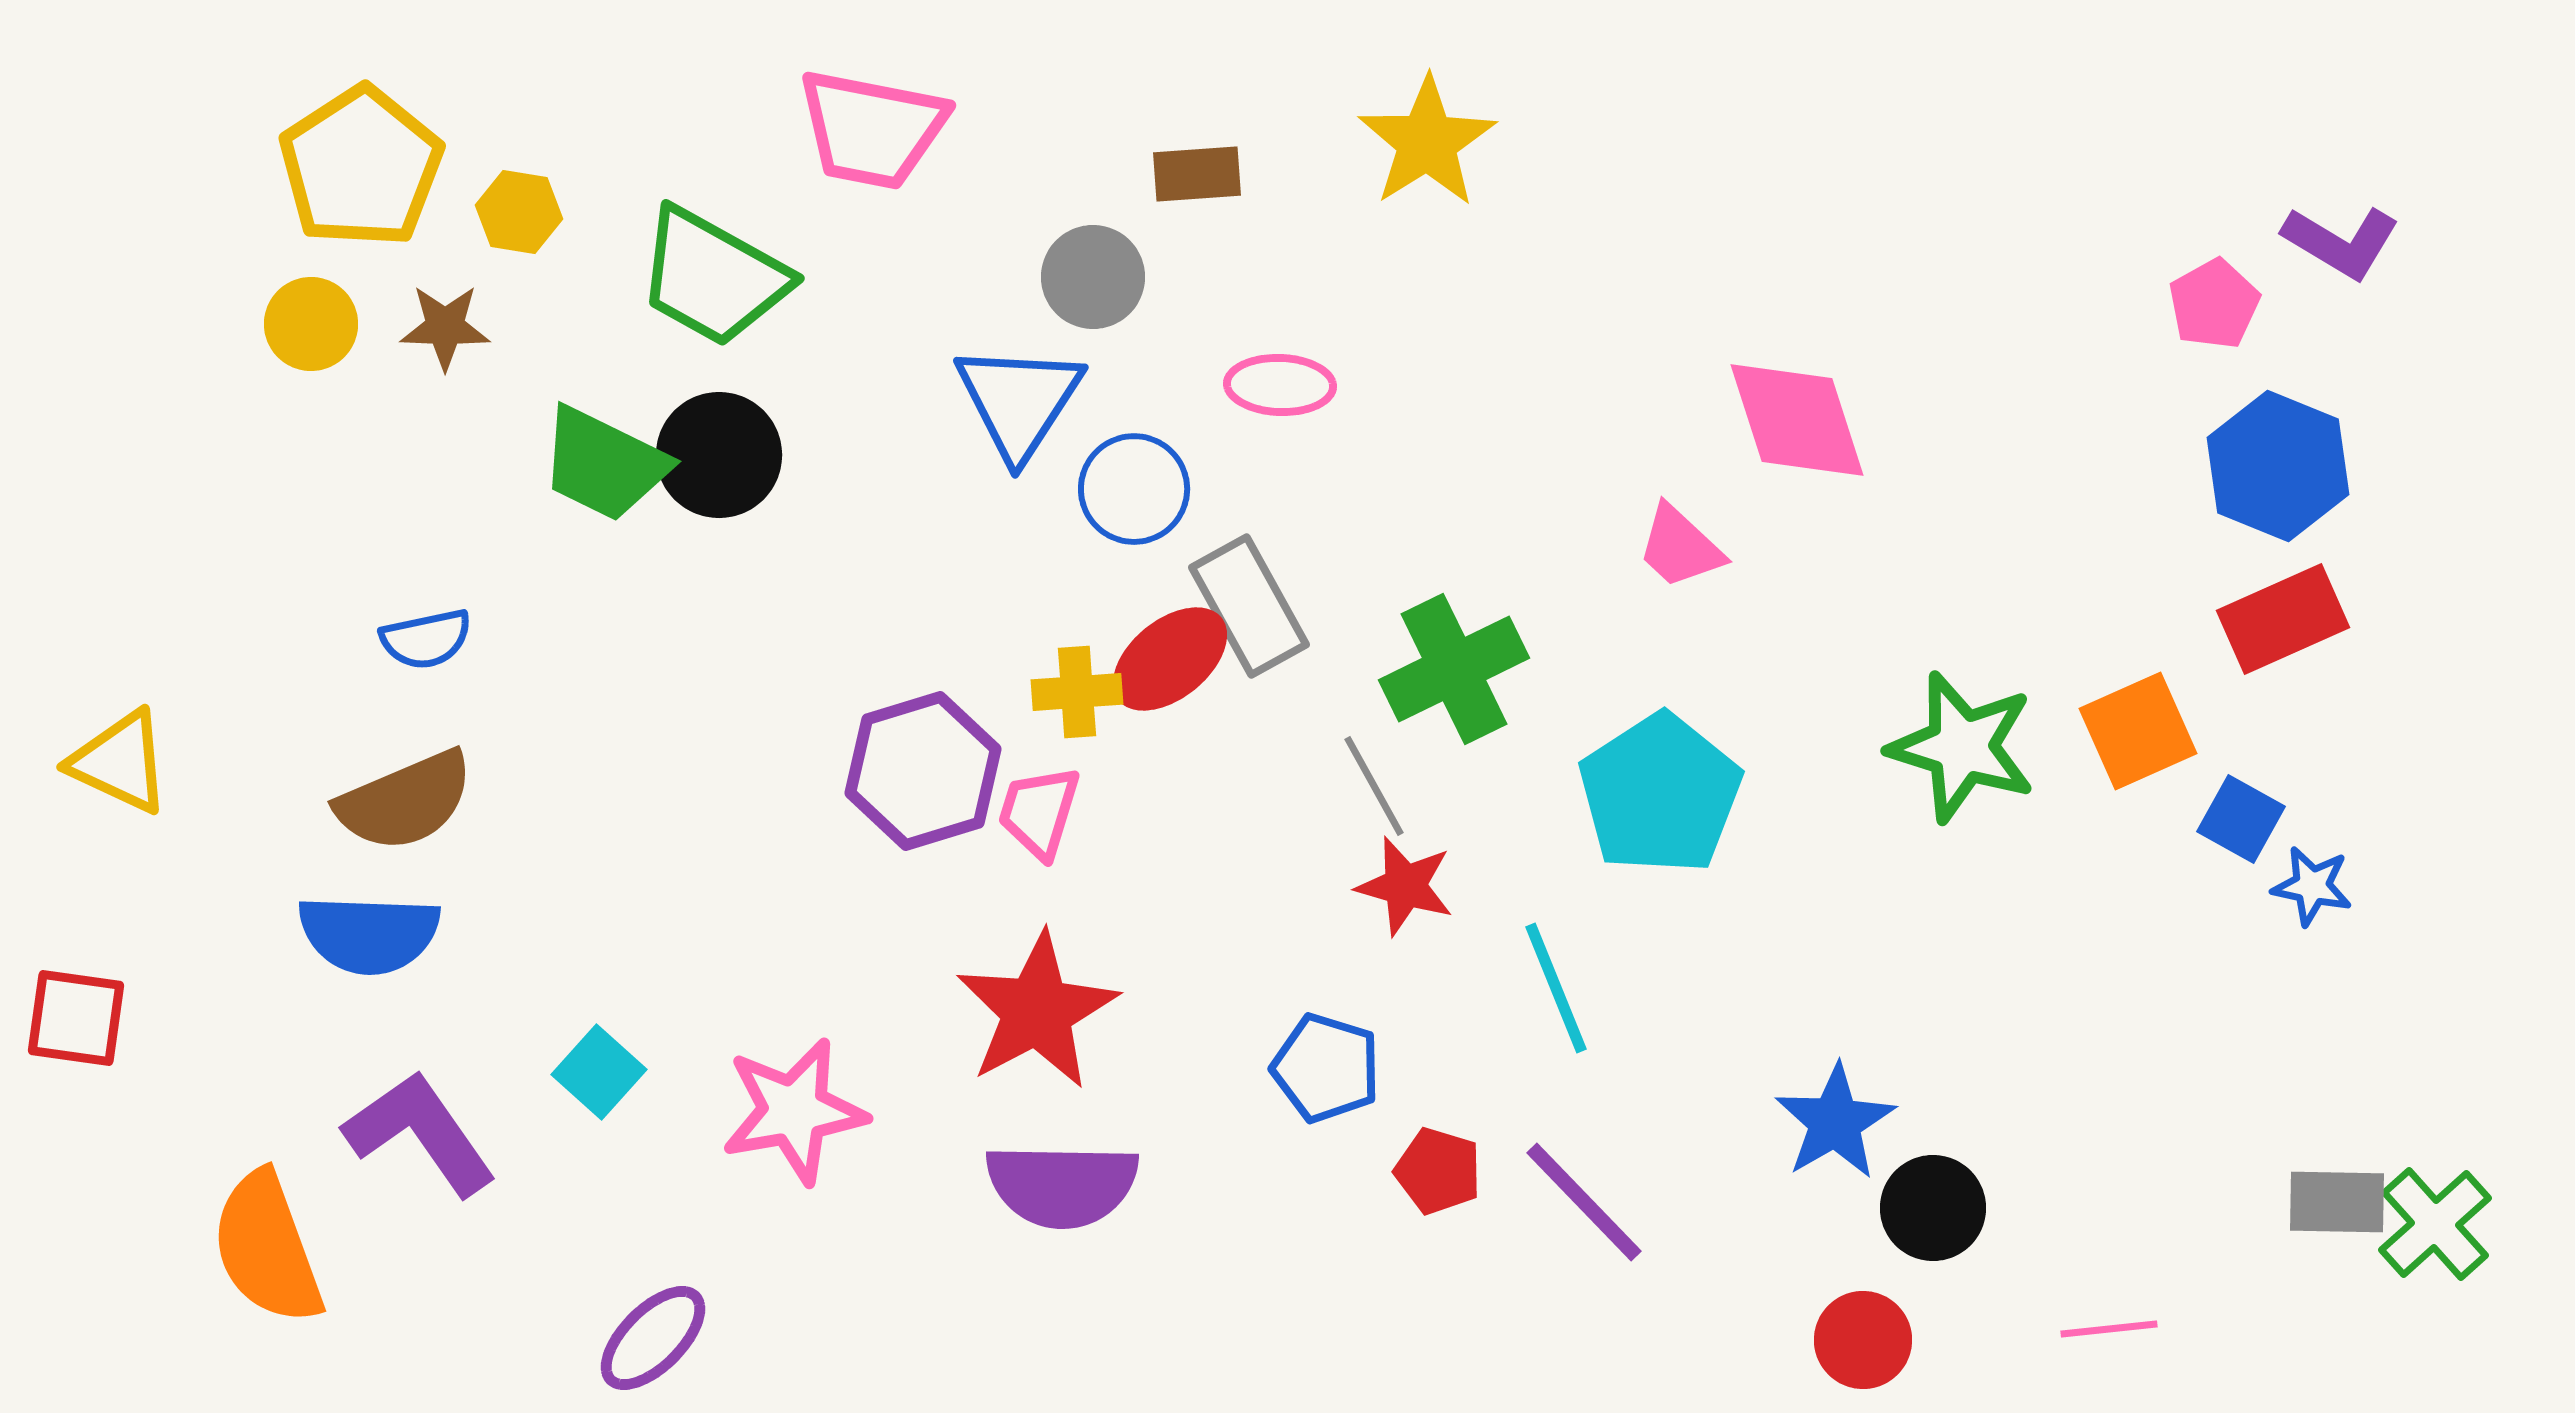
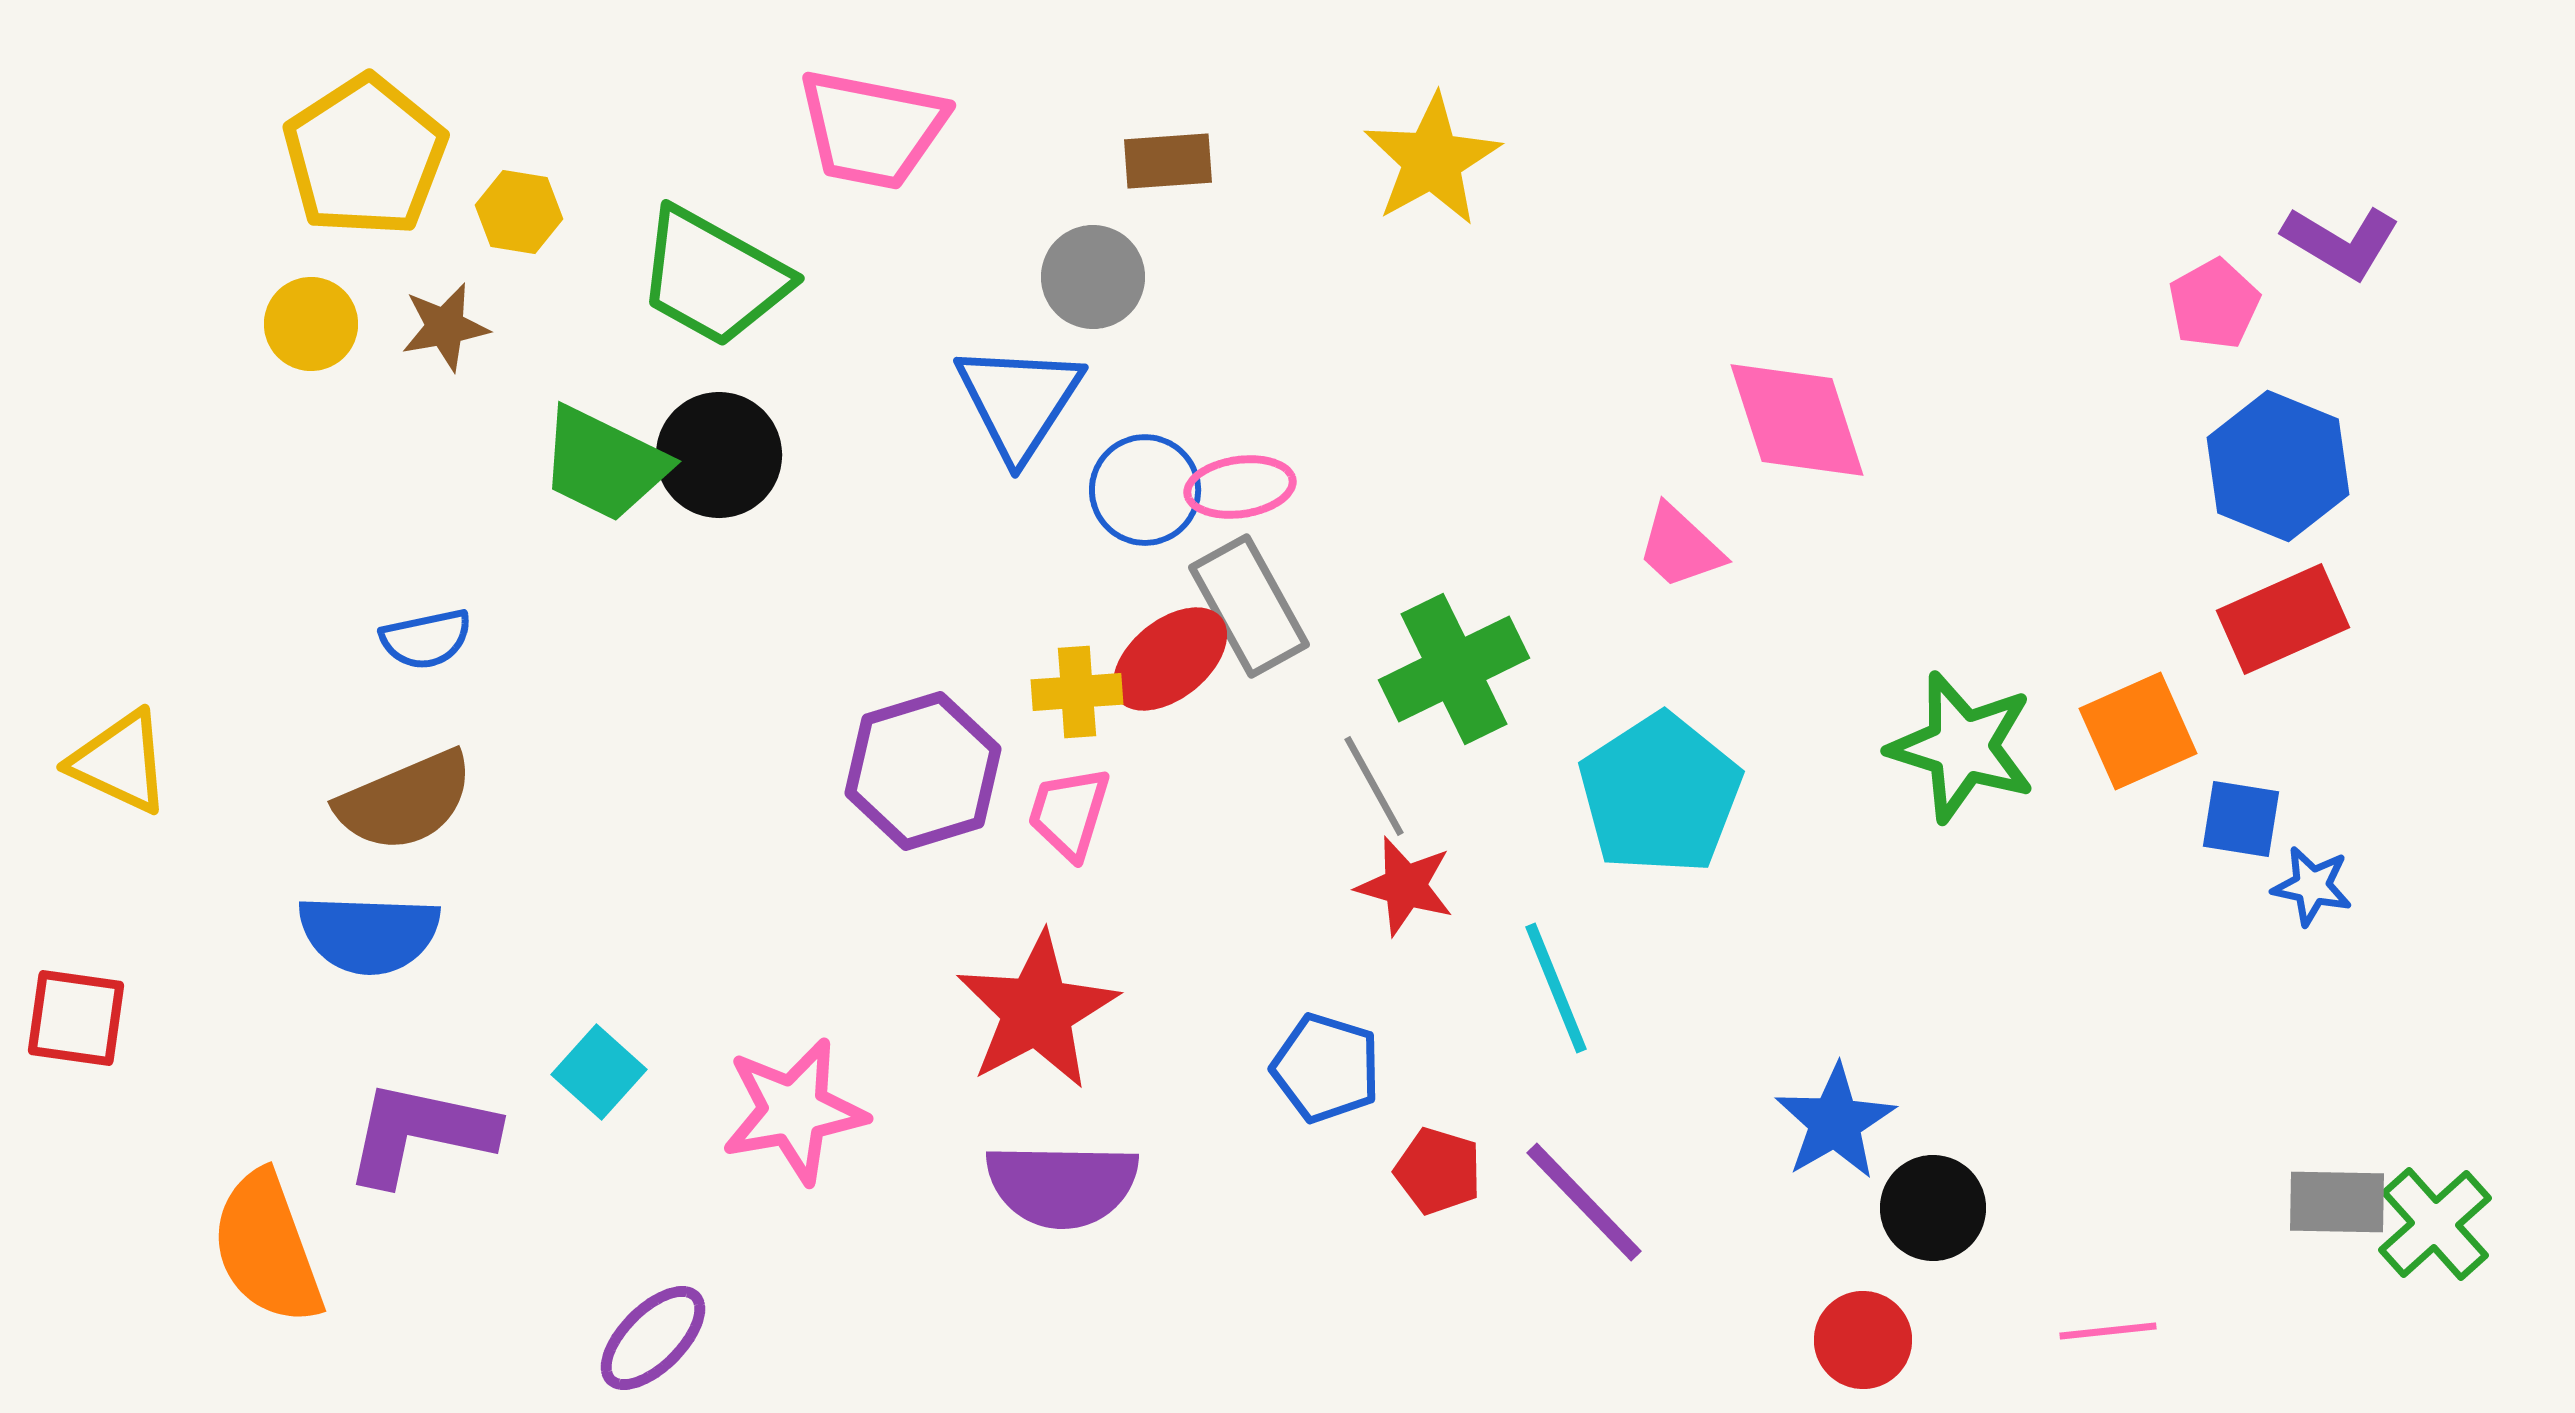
yellow star at (1427, 142): moved 5 px right, 18 px down; rotated 3 degrees clockwise
yellow pentagon at (361, 167): moved 4 px right, 11 px up
brown rectangle at (1197, 174): moved 29 px left, 13 px up
brown star at (445, 327): rotated 12 degrees counterclockwise
pink ellipse at (1280, 385): moved 40 px left, 102 px down; rotated 10 degrees counterclockwise
blue circle at (1134, 489): moved 11 px right, 1 px down
pink trapezoid at (1039, 812): moved 30 px right, 1 px down
blue square at (2241, 819): rotated 20 degrees counterclockwise
purple L-shape at (420, 1133): rotated 43 degrees counterclockwise
pink line at (2109, 1329): moved 1 px left, 2 px down
